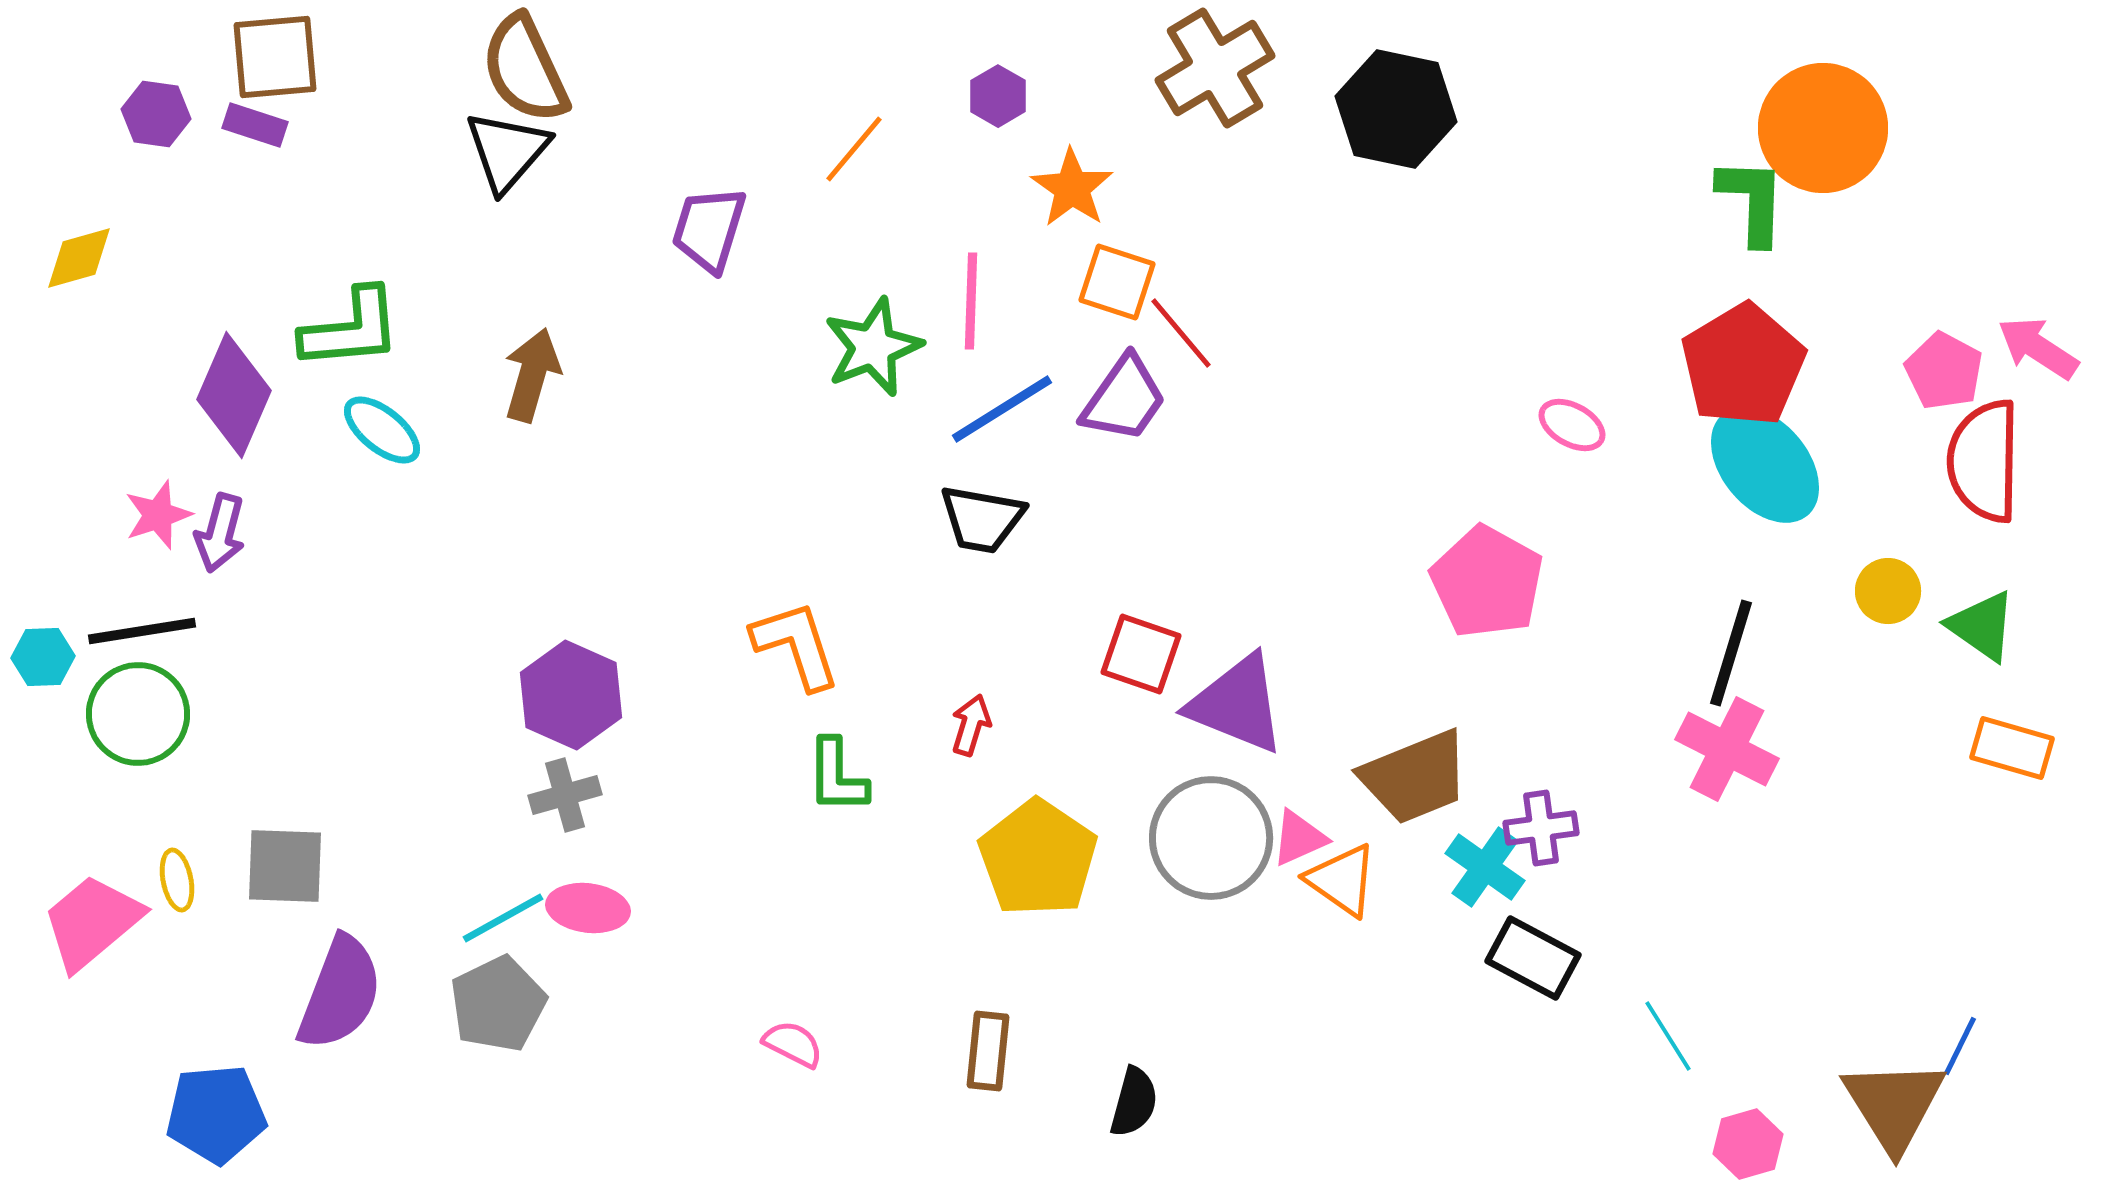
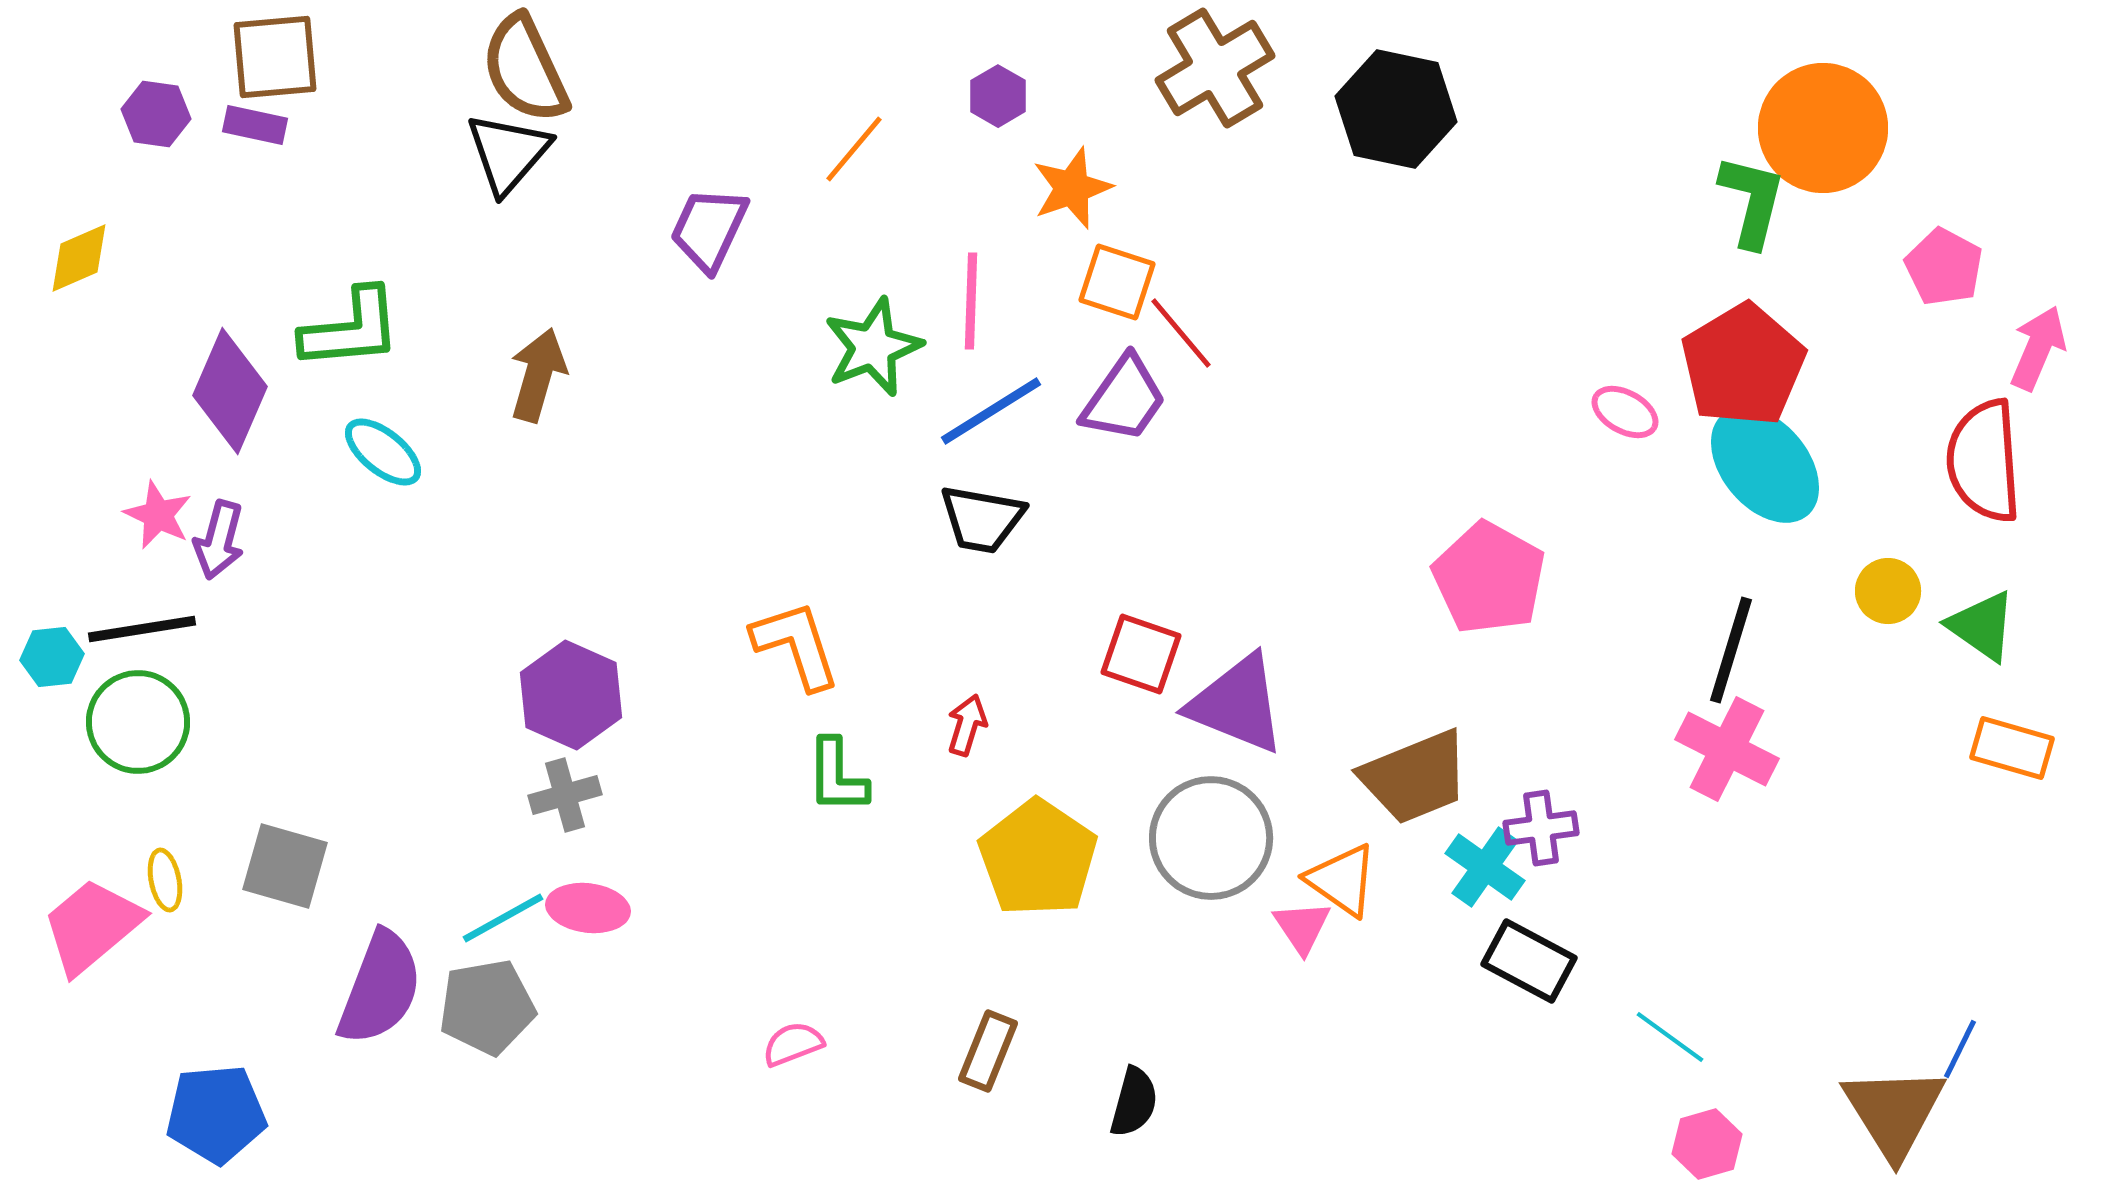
purple rectangle at (255, 125): rotated 6 degrees counterclockwise
black triangle at (507, 151): moved 1 px right, 2 px down
orange star at (1072, 188): rotated 18 degrees clockwise
green L-shape at (1752, 201): rotated 12 degrees clockwise
purple trapezoid at (709, 229): rotated 8 degrees clockwise
yellow diamond at (79, 258): rotated 8 degrees counterclockwise
pink arrow at (2038, 348): rotated 80 degrees clockwise
pink pentagon at (1944, 371): moved 104 px up
brown arrow at (532, 375): moved 6 px right
purple diamond at (234, 395): moved 4 px left, 4 px up
blue line at (1002, 409): moved 11 px left, 2 px down
pink ellipse at (1572, 425): moved 53 px right, 13 px up
cyan ellipse at (382, 430): moved 1 px right, 22 px down
red semicircle at (1984, 461): rotated 5 degrees counterclockwise
pink star at (158, 515): rotated 28 degrees counterclockwise
purple arrow at (220, 533): moved 1 px left, 7 px down
pink pentagon at (1487, 582): moved 2 px right, 4 px up
black line at (142, 631): moved 2 px up
black line at (1731, 653): moved 3 px up
cyan hexagon at (43, 657): moved 9 px right; rotated 4 degrees counterclockwise
green circle at (138, 714): moved 8 px down
red arrow at (971, 725): moved 4 px left
pink triangle at (1299, 838): moved 3 px right, 89 px down; rotated 40 degrees counterclockwise
gray square at (285, 866): rotated 14 degrees clockwise
yellow ellipse at (177, 880): moved 12 px left
pink trapezoid at (92, 922): moved 4 px down
black rectangle at (1533, 958): moved 4 px left, 3 px down
purple semicircle at (340, 993): moved 40 px right, 5 px up
gray pentagon at (498, 1004): moved 11 px left, 3 px down; rotated 16 degrees clockwise
cyan line at (1668, 1036): moved 2 px right, 1 px down; rotated 22 degrees counterclockwise
pink semicircle at (793, 1044): rotated 48 degrees counterclockwise
blue line at (1960, 1046): moved 3 px down
brown rectangle at (988, 1051): rotated 16 degrees clockwise
brown triangle at (1894, 1105): moved 7 px down
pink hexagon at (1748, 1144): moved 41 px left
